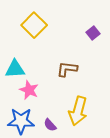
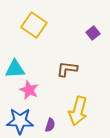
yellow square: rotated 10 degrees counterclockwise
blue star: moved 1 px left
purple semicircle: rotated 120 degrees counterclockwise
